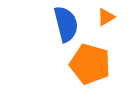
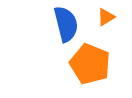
orange pentagon: rotated 6 degrees clockwise
